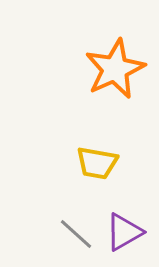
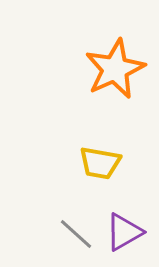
yellow trapezoid: moved 3 px right
